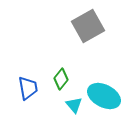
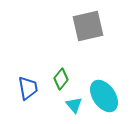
gray square: rotated 16 degrees clockwise
cyan ellipse: rotated 28 degrees clockwise
